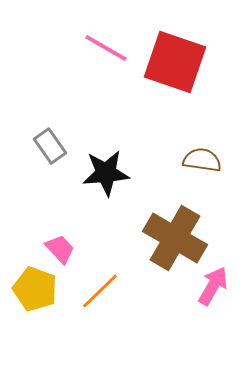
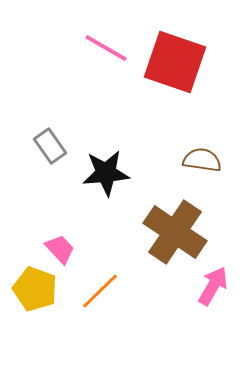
brown cross: moved 6 px up; rotated 4 degrees clockwise
